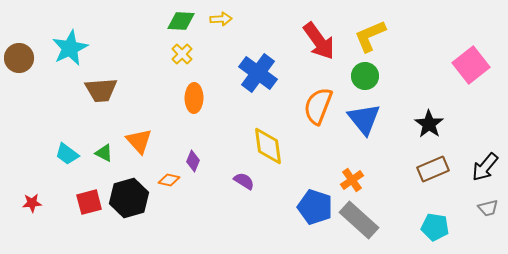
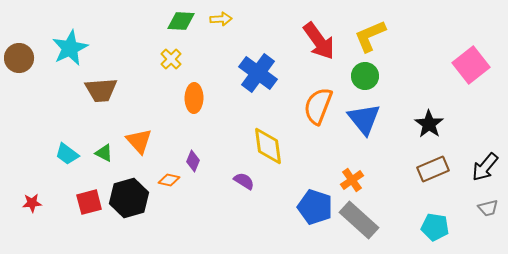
yellow cross: moved 11 px left, 5 px down
